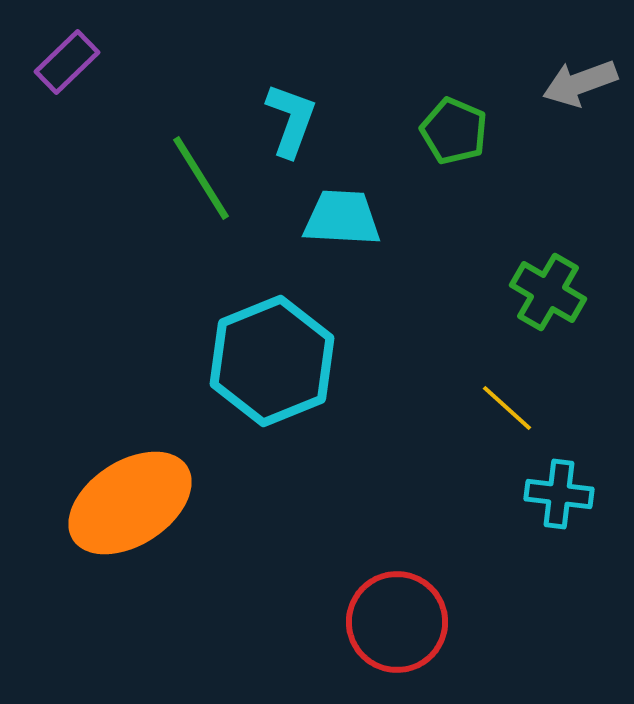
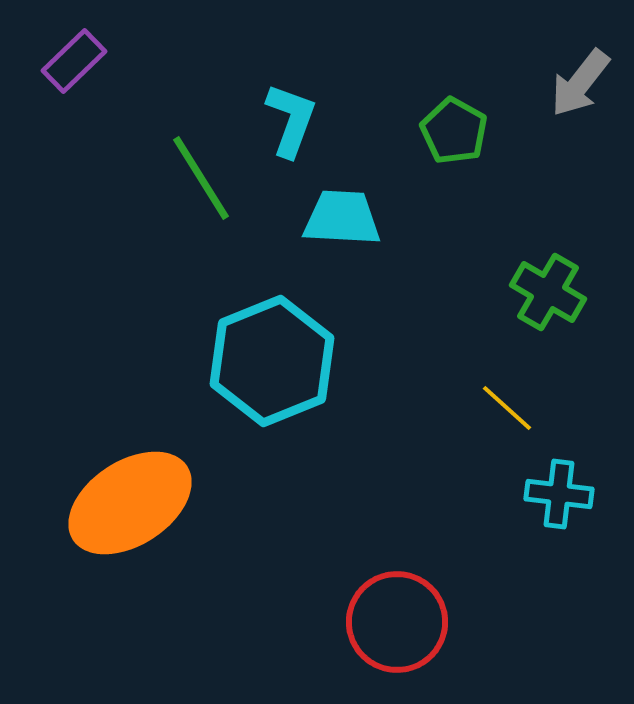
purple rectangle: moved 7 px right, 1 px up
gray arrow: rotated 32 degrees counterclockwise
green pentagon: rotated 6 degrees clockwise
